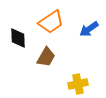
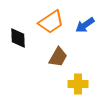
blue arrow: moved 4 px left, 4 px up
brown trapezoid: moved 12 px right
yellow cross: rotated 12 degrees clockwise
